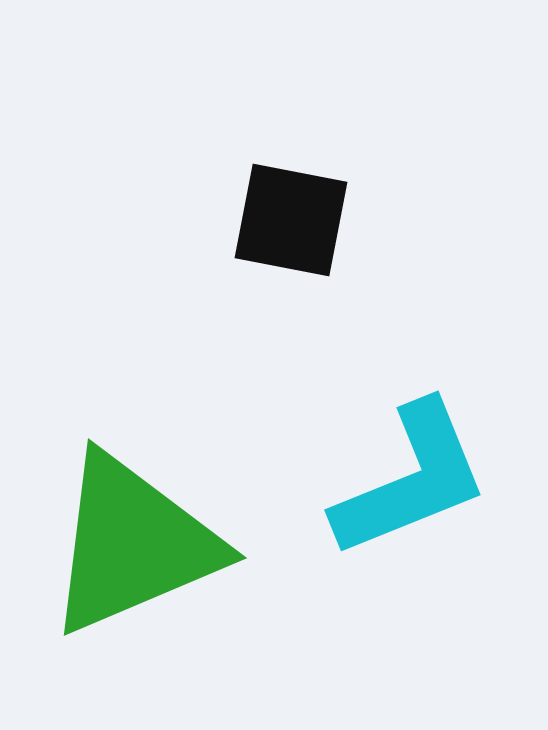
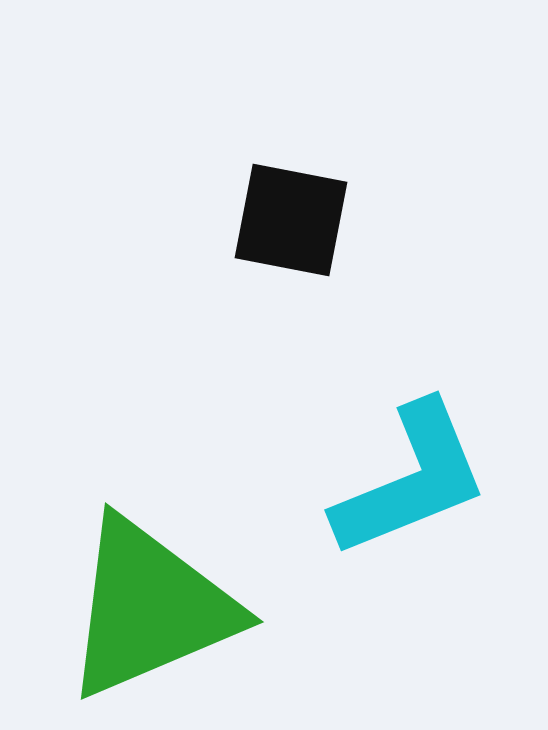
green triangle: moved 17 px right, 64 px down
